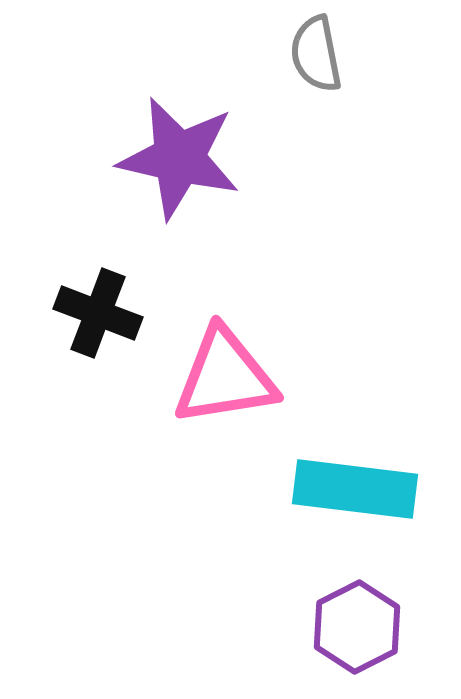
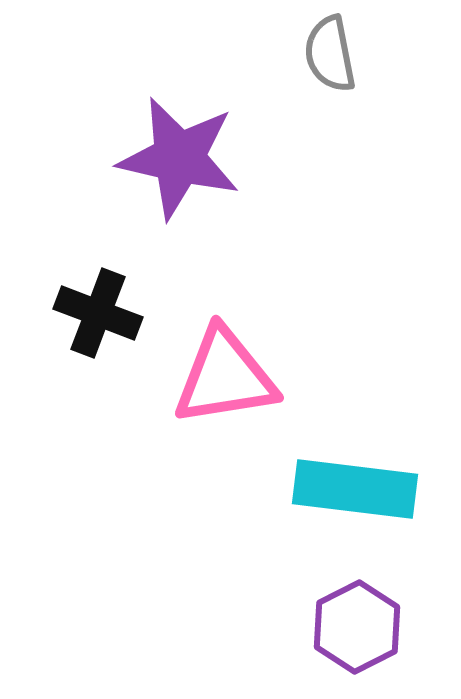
gray semicircle: moved 14 px right
